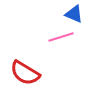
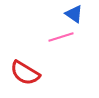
blue triangle: rotated 12 degrees clockwise
